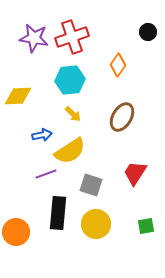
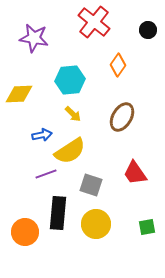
black circle: moved 2 px up
red cross: moved 22 px right, 15 px up; rotated 32 degrees counterclockwise
yellow diamond: moved 1 px right, 2 px up
red trapezoid: rotated 68 degrees counterclockwise
green square: moved 1 px right, 1 px down
orange circle: moved 9 px right
